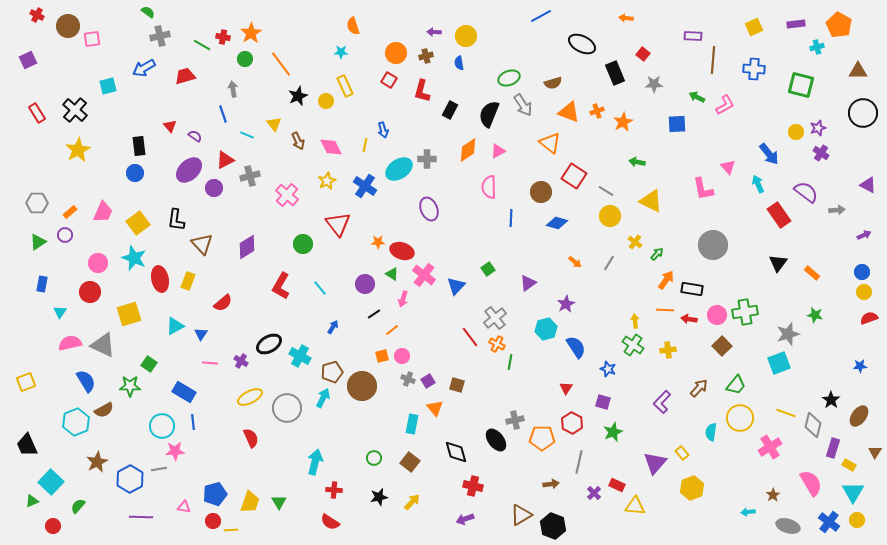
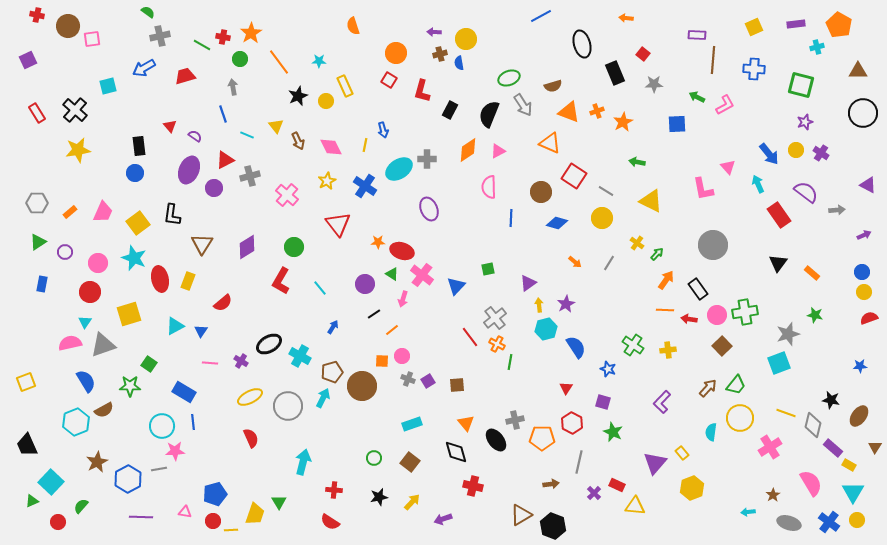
red cross at (37, 15): rotated 16 degrees counterclockwise
yellow circle at (466, 36): moved 3 px down
purple rectangle at (693, 36): moved 4 px right, 1 px up
black ellipse at (582, 44): rotated 48 degrees clockwise
cyan star at (341, 52): moved 22 px left, 9 px down
brown cross at (426, 56): moved 14 px right, 2 px up
green circle at (245, 59): moved 5 px left
orange line at (281, 64): moved 2 px left, 2 px up
brown semicircle at (553, 83): moved 3 px down
gray arrow at (233, 89): moved 2 px up
yellow triangle at (274, 124): moved 2 px right, 2 px down
purple star at (818, 128): moved 13 px left, 6 px up
yellow circle at (796, 132): moved 18 px down
orange triangle at (550, 143): rotated 15 degrees counterclockwise
yellow star at (78, 150): rotated 20 degrees clockwise
purple ellipse at (189, 170): rotated 24 degrees counterclockwise
yellow circle at (610, 216): moved 8 px left, 2 px down
black L-shape at (176, 220): moved 4 px left, 5 px up
purple circle at (65, 235): moved 17 px down
yellow cross at (635, 242): moved 2 px right, 1 px down
brown triangle at (202, 244): rotated 15 degrees clockwise
green circle at (303, 244): moved 9 px left, 3 px down
green square at (488, 269): rotated 24 degrees clockwise
pink cross at (424, 275): moved 2 px left
red L-shape at (281, 286): moved 5 px up
black rectangle at (692, 289): moved 6 px right; rotated 45 degrees clockwise
cyan triangle at (60, 312): moved 25 px right, 10 px down
yellow arrow at (635, 321): moved 96 px left, 16 px up
blue triangle at (201, 334): moved 3 px up
gray triangle at (103, 345): rotated 44 degrees counterclockwise
orange square at (382, 356): moved 5 px down; rotated 16 degrees clockwise
brown square at (457, 385): rotated 21 degrees counterclockwise
brown arrow at (699, 388): moved 9 px right
black star at (831, 400): rotated 24 degrees counterclockwise
gray circle at (287, 408): moved 1 px right, 2 px up
orange triangle at (435, 408): moved 31 px right, 15 px down
cyan rectangle at (412, 424): rotated 60 degrees clockwise
green star at (613, 432): rotated 24 degrees counterclockwise
purple rectangle at (833, 448): rotated 66 degrees counterclockwise
brown triangle at (875, 452): moved 5 px up
cyan arrow at (315, 462): moved 12 px left
blue hexagon at (130, 479): moved 2 px left
yellow trapezoid at (250, 502): moved 5 px right, 12 px down
green semicircle at (78, 506): moved 3 px right
pink triangle at (184, 507): moved 1 px right, 5 px down
purple arrow at (465, 519): moved 22 px left
red circle at (53, 526): moved 5 px right, 4 px up
gray ellipse at (788, 526): moved 1 px right, 3 px up
